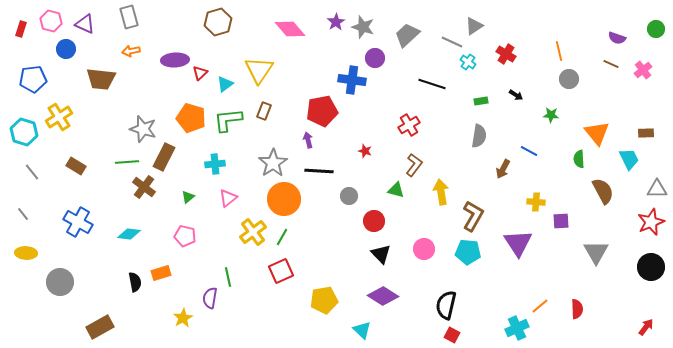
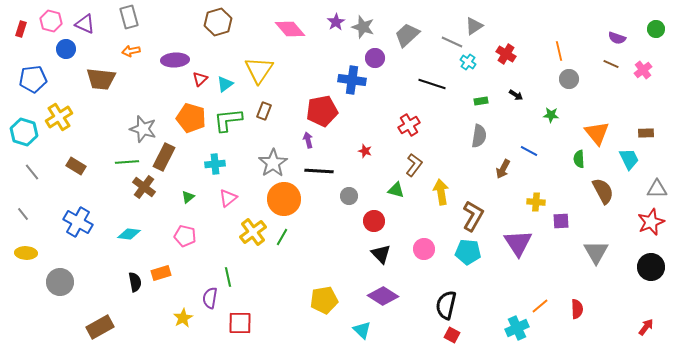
red triangle at (200, 73): moved 6 px down
red square at (281, 271): moved 41 px left, 52 px down; rotated 25 degrees clockwise
